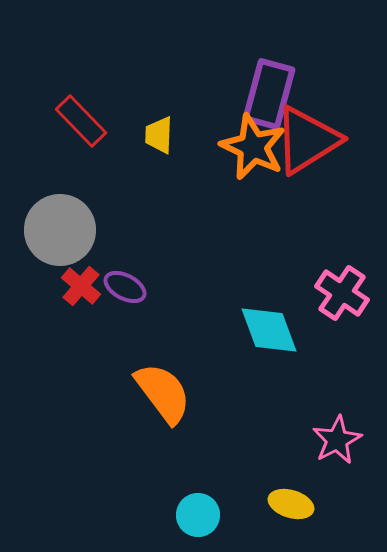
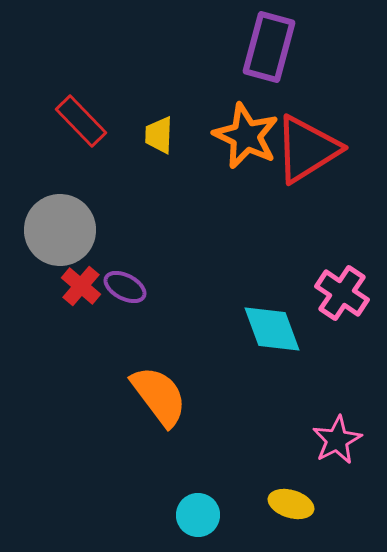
purple rectangle: moved 47 px up
red triangle: moved 9 px down
orange star: moved 7 px left, 11 px up
cyan diamond: moved 3 px right, 1 px up
orange semicircle: moved 4 px left, 3 px down
